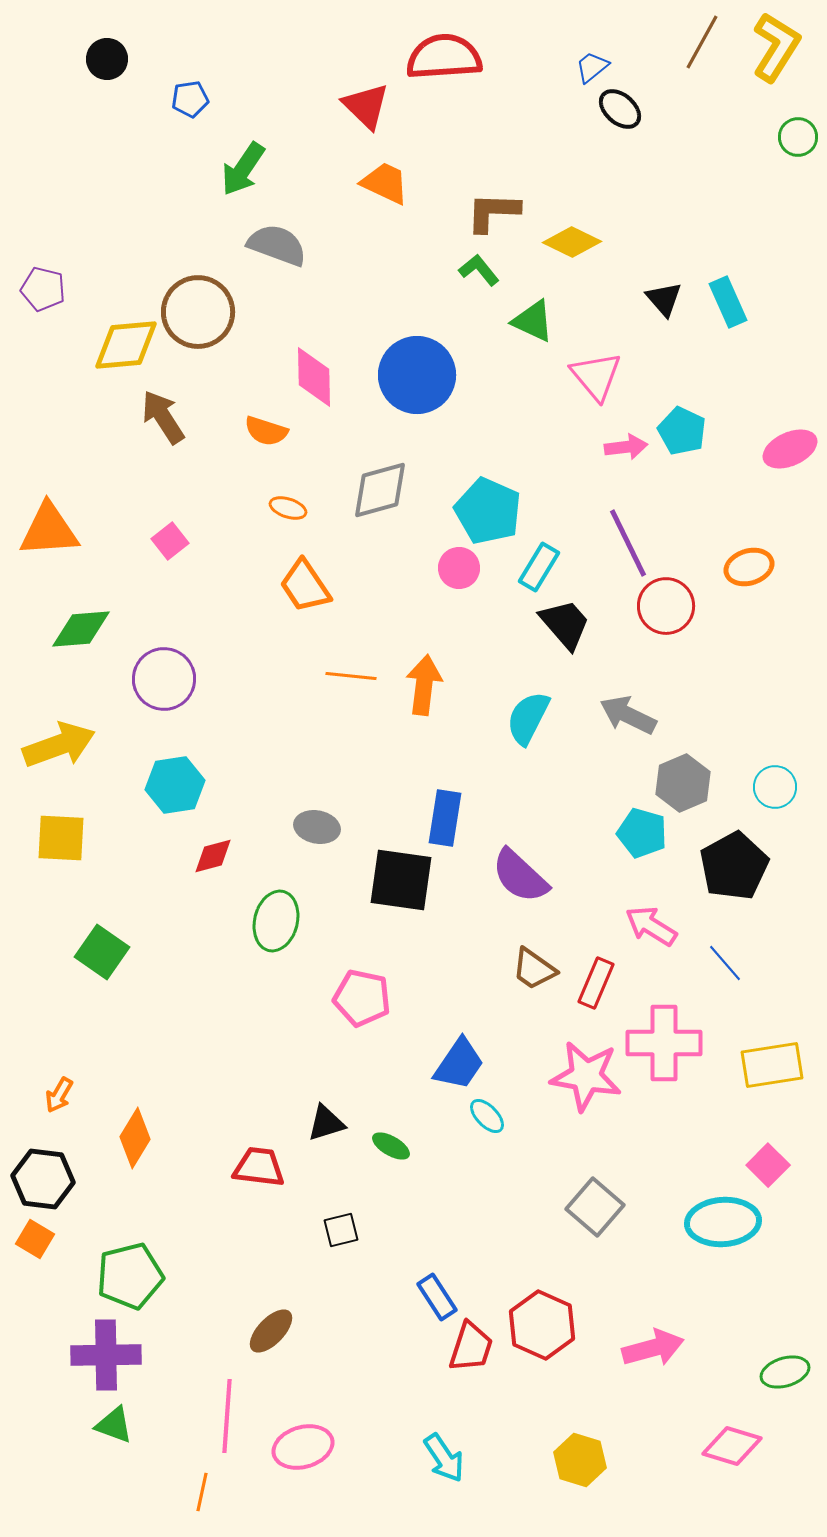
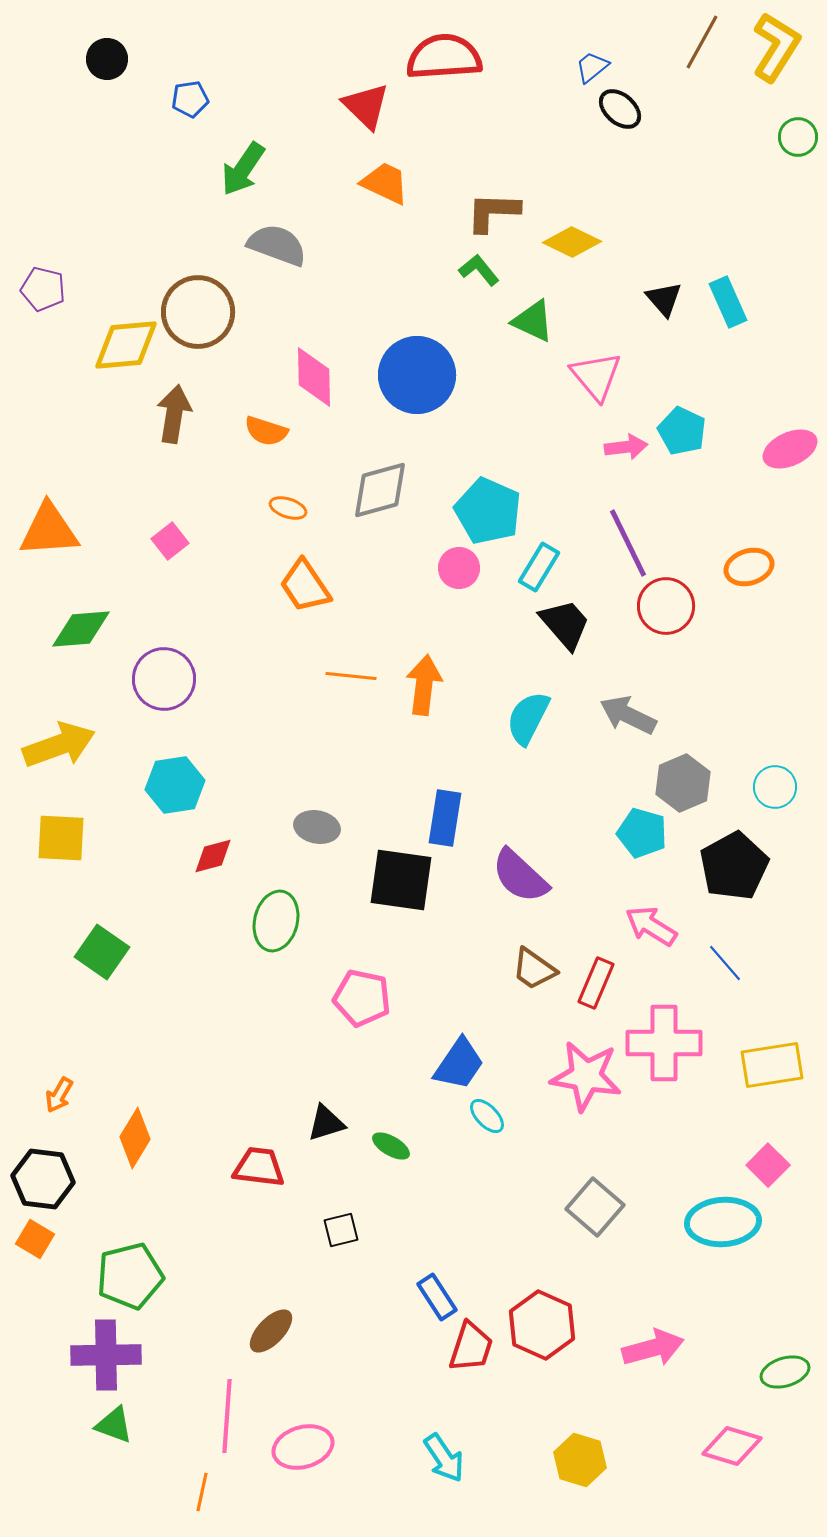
brown arrow at (163, 417): moved 11 px right, 3 px up; rotated 42 degrees clockwise
